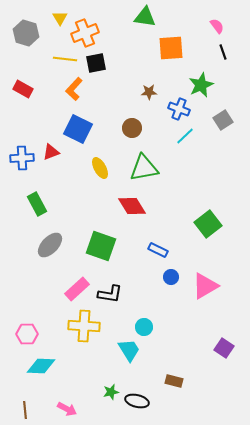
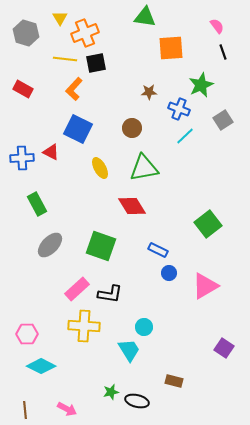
red triangle at (51, 152): rotated 48 degrees clockwise
blue circle at (171, 277): moved 2 px left, 4 px up
cyan diamond at (41, 366): rotated 24 degrees clockwise
